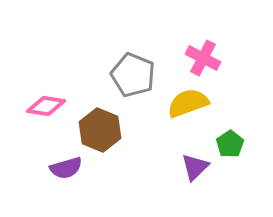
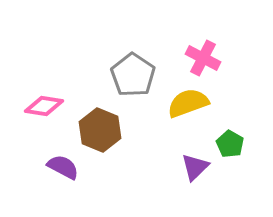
gray pentagon: rotated 12 degrees clockwise
pink diamond: moved 2 px left
green pentagon: rotated 8 degrees counterclockwise
purple semicircle: moved 3 px left, 1 px up; rotated 136 degrees counterclockwise
